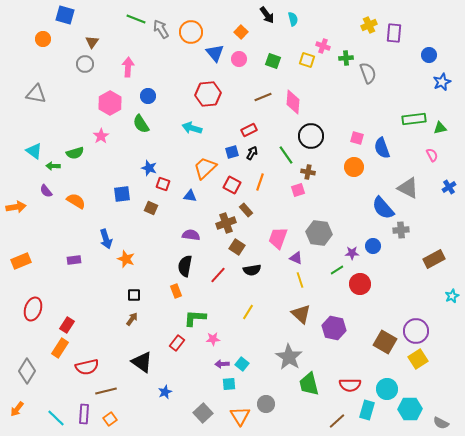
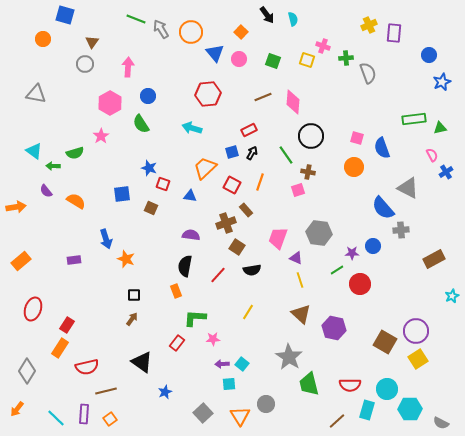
blue cross at (449, 187): moved 3 px left, 15 px up
orange rectangle at (21, 261): rotated 18 degrees counterclockwise
